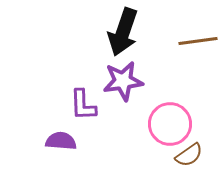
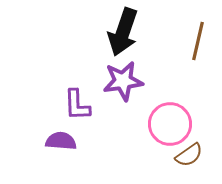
brown line: rotated 69 degrees counterclockwise
purple L-shape: moved 6 px left
